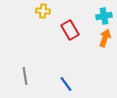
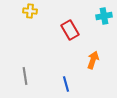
yellow cross: moved 13 px left
orange arrow: moved 12 px left, 22 px down
blue line: rotated 21 degrees clockwise
